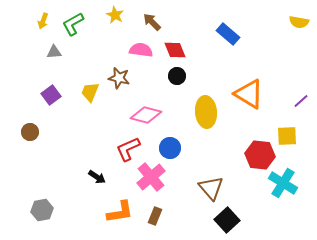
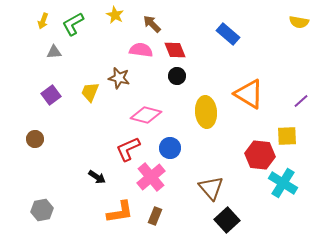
brown arrow: moved 2 px down
brown circle: moved 5 px right, 7 px down
